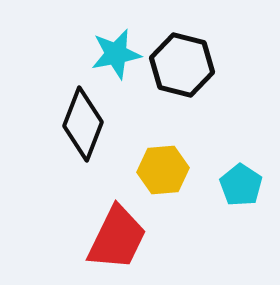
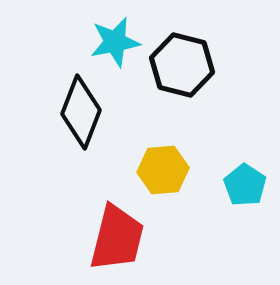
cyan star: moved 1 px left, 12 px up
black diamond: moved 2 px left, 12 px up
cyan pentagon: moved 4 px right
red trapezoid: rotated 12 degrees counterclockwise
